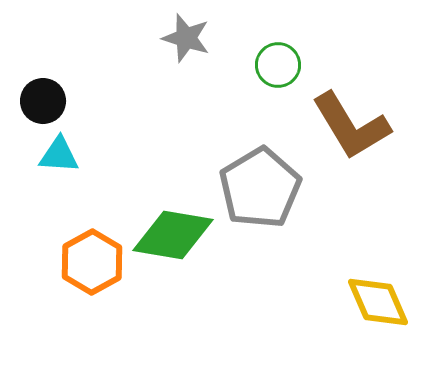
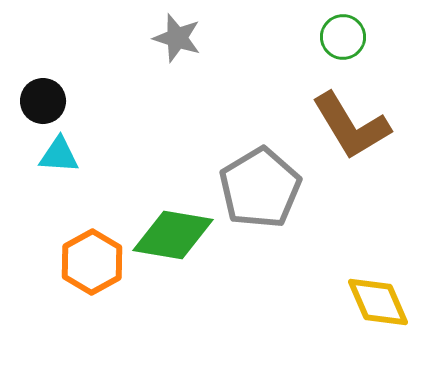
gray star: moved 9 px left
green circle: moved 65 px right, 28 px up
